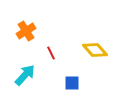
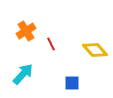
red line: moved 9 px up
cyan arrow: moved 2 px left, 1 px up
